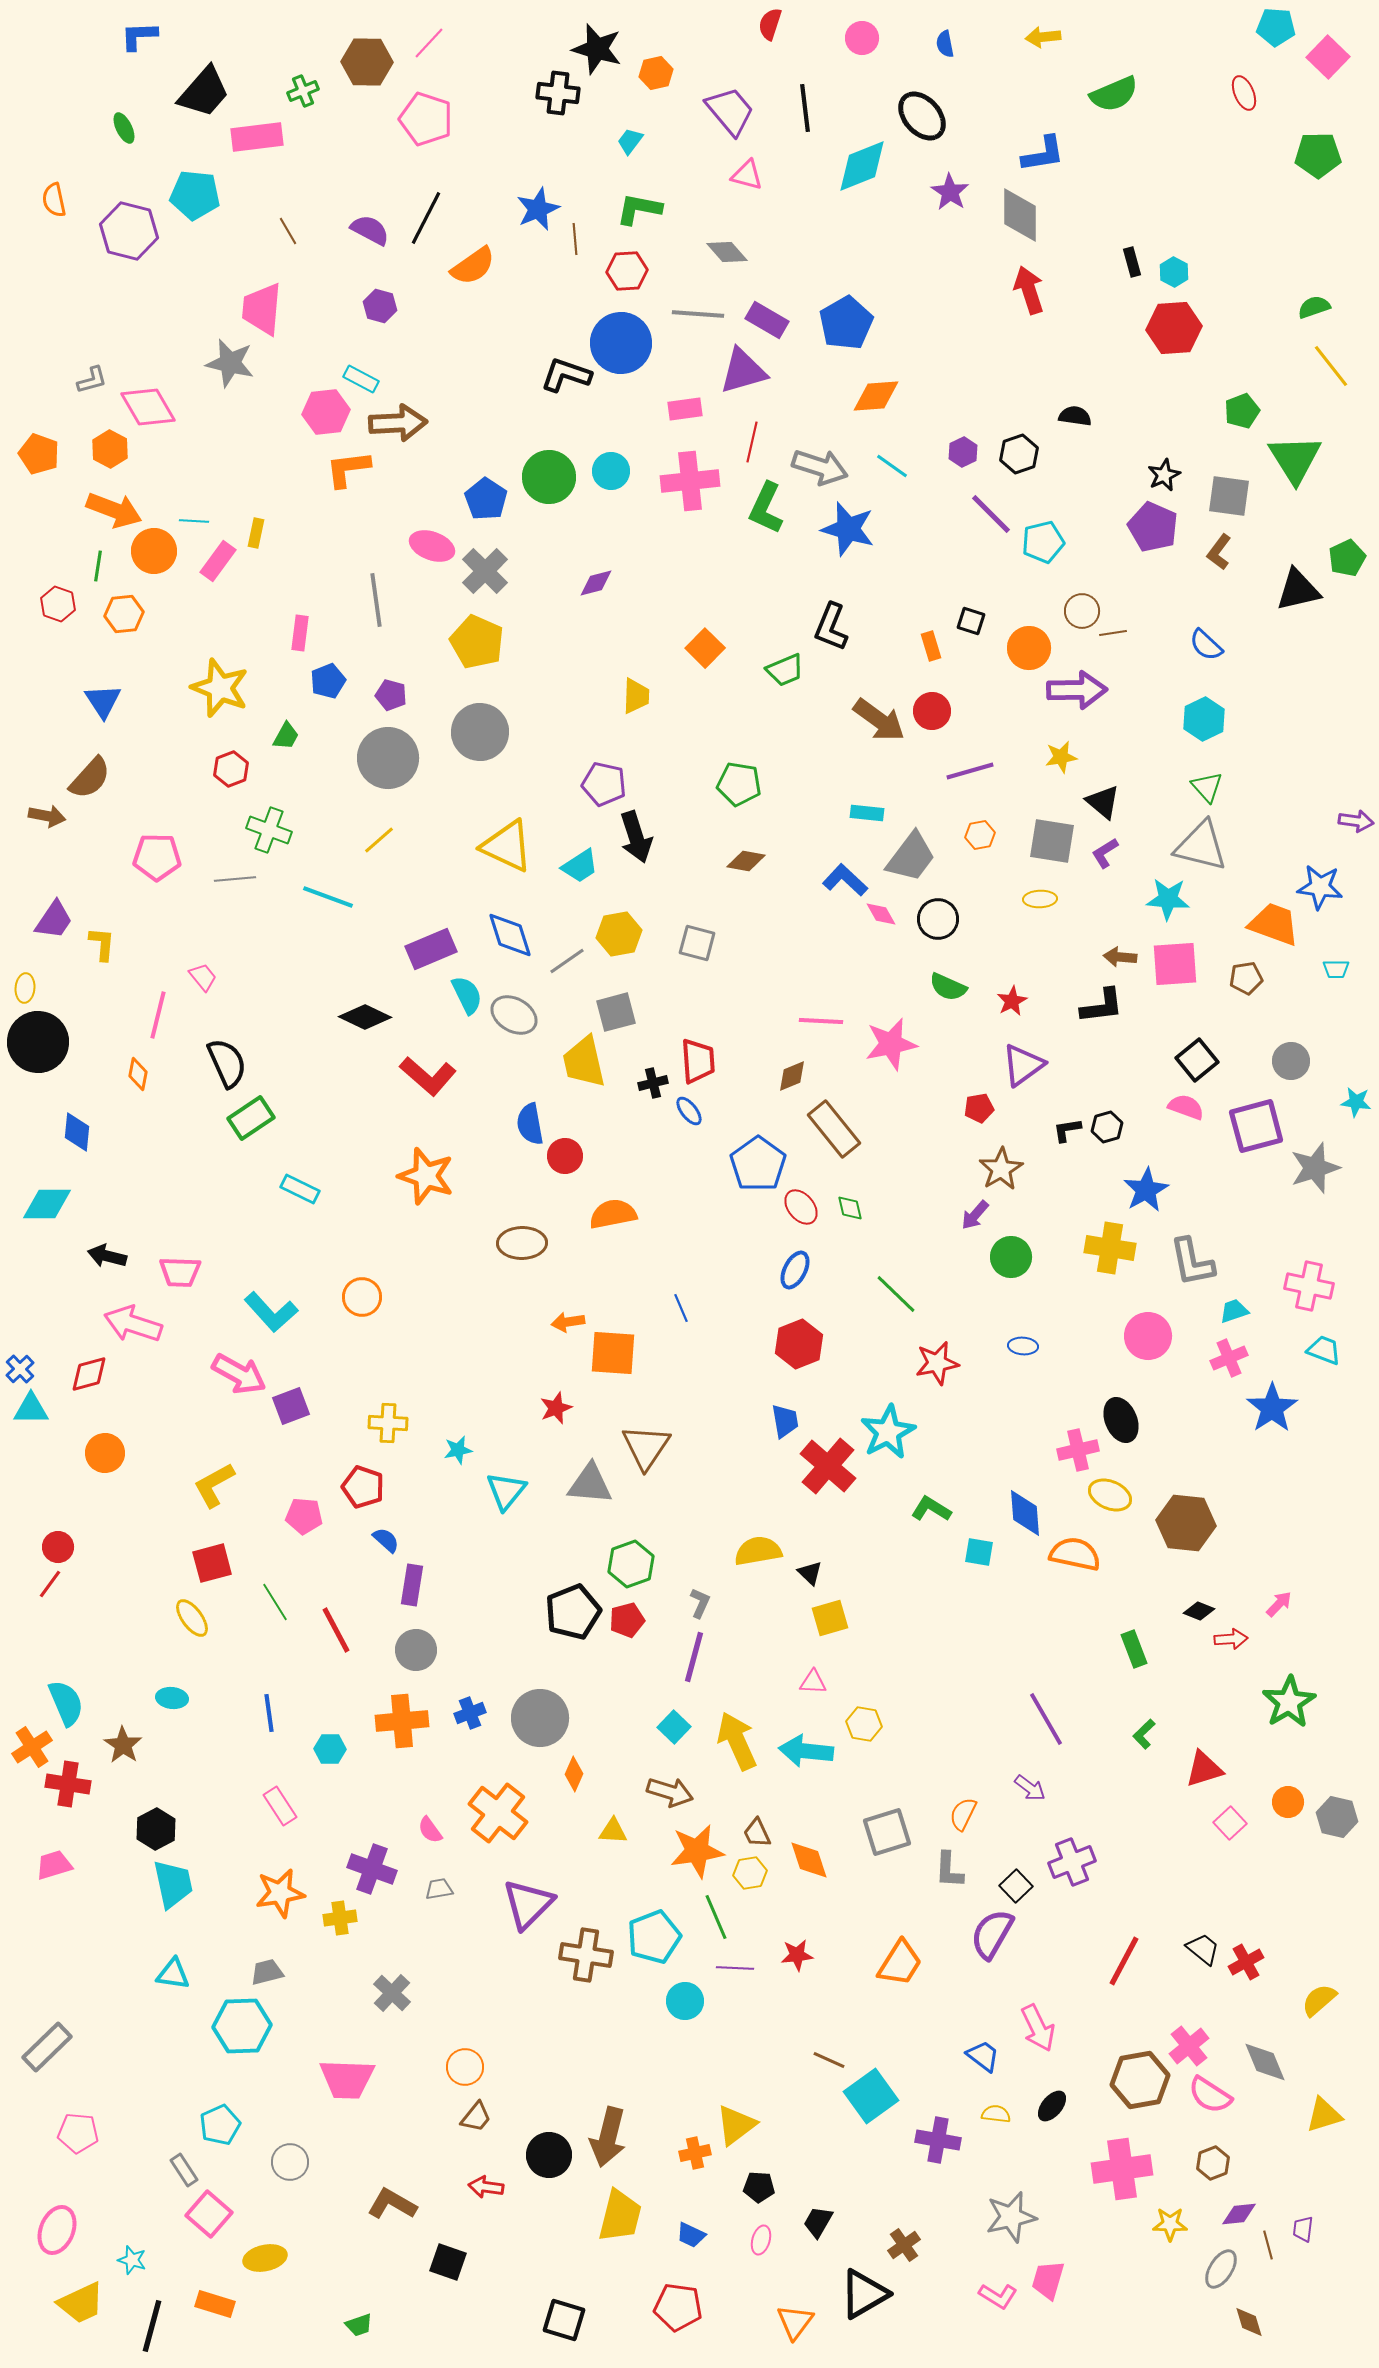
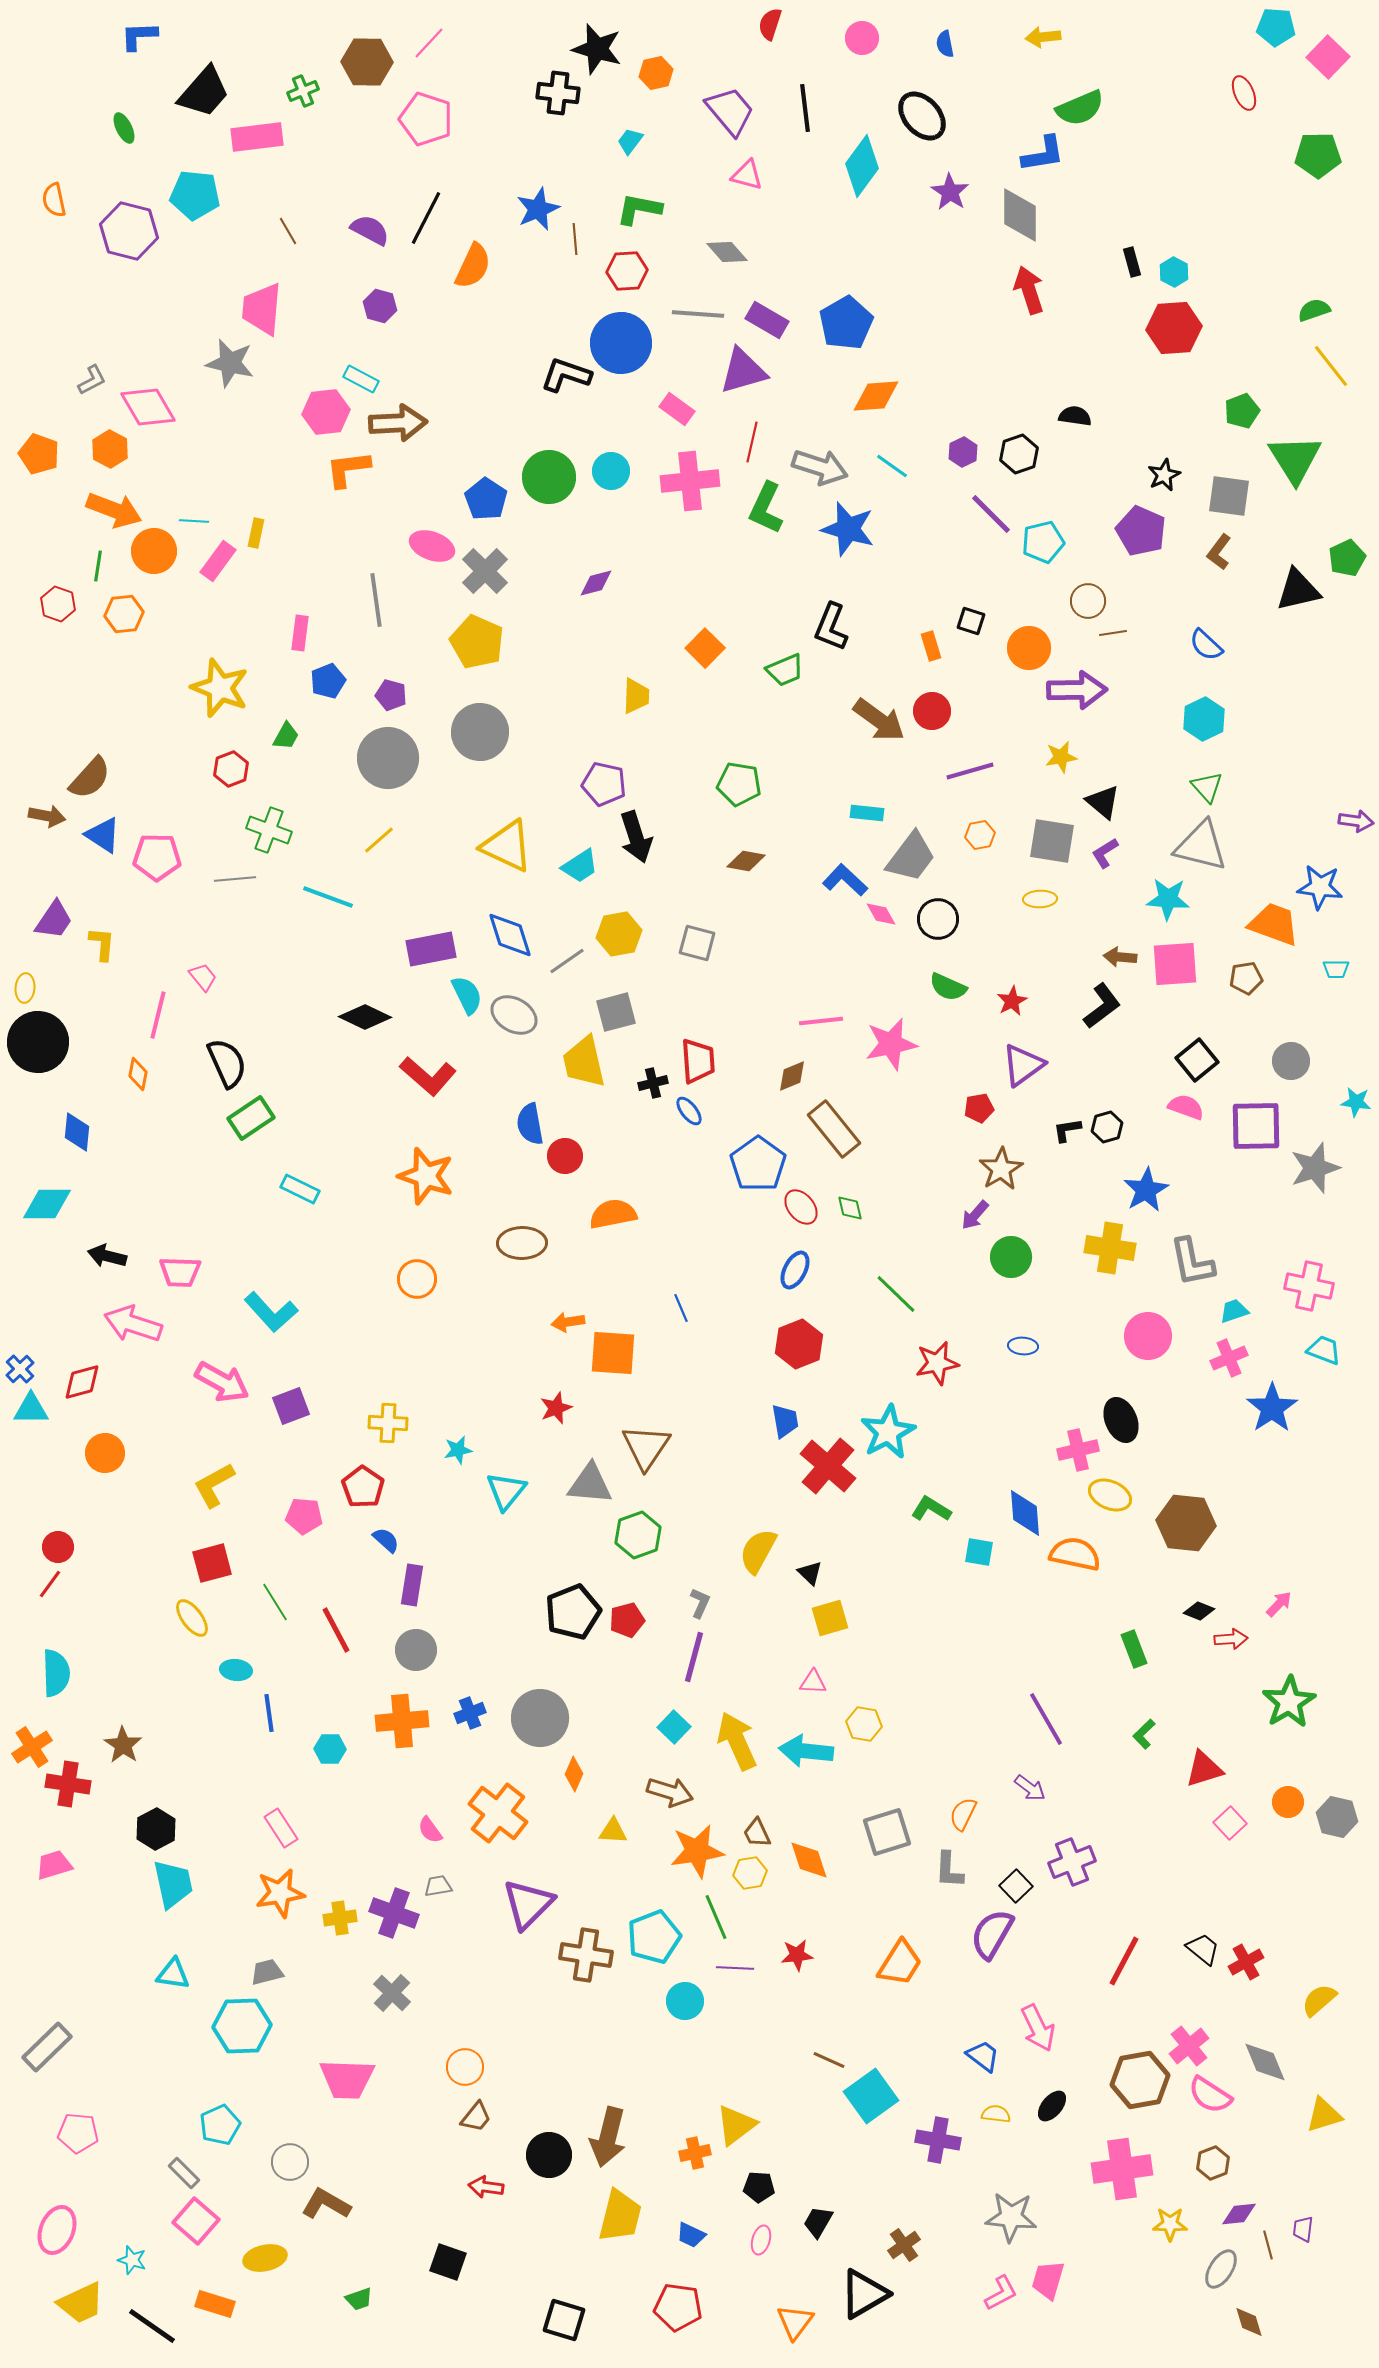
green semicircle at (1114, 94): moved 34 px left, 14 px down
cyan diamond at (862, 166): rotated 32 degrees counterclockwise
orange semicircle at (473, 266): rotated 30 degrees counterclockwise
green semicircle at (1314, 307): moved 3 px down
gray L-shape at (92, 380): rotated 12 degrees counterclockwise
pink rectangle at (685, 409): moved 8 px left; rotated 44 degrees clockwise
purple pentagon at (1153, 527): moved 12 px left, 4 px down
brown circle at (1082, 611): moved 6 px right, 10 px up
blue triangle at (103, 701): moved 134 px down; rotated 24 degrees counterclockwise
purple rectangle at (431, 949): rotated 12 degrees clockwise
black L-shape at (1102, 1006): rotated 30 degrees counterclockwise
pink line at (821, 1021): rotated 9 degrees counterclockwise
purple square at (1256, 1126): rotated 14 degrees clockwise
orange circle at (362, 1297): moved 55 px right, 18 px up
red diamond at (89, 1374): moved 7 px left, 8 px down
pink arrow at (239, 1374): moved 17 px left, 8 px down
red pentagon at (363, 1487): rotated 15 degrees clockwise
yellow semicircle at (758, 1551): rotated 51 degrees counterclockwise
green hexagon at (631, 1564): moved 7 px right, 29 px up
cyan ellipse at (172, 1698): moved 64 px right, 28 px up
cyan semicircle at (66, 1703): moved 10 px left, 30 px up; rotated 21 degrees clockwise
pink rectangle at (280, 1806): moved 1 px right, 22 px down
purple cross at (372, 1869): moved 22 px right, 44 px down
gray trapezoid at (439, 1889): moved 1 px left, 3 px up
gray rectangle at (184, 2170): moved 3 px down; rotated 12 degrees counterclockwise
brown L-shape at (392, 2204): moved 66 px left
pink square at (209, 2214): moved 13 px left, 7 px down
gray star at (1011, 2217): rotated 18 degrees clockwise
pink L-shape at (998, 2296): moved 3 px right, 3 px up; rotated 60 degrees counterclockwise
green trapezoid at (359, 2325): moved 26 px up
black line at (152, 2326): rotated 70 degrees counterclockwise
